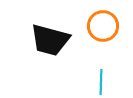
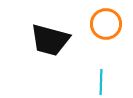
orange circle: moved 3 px right, 2 px up
